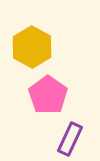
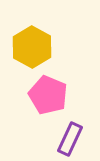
pink pentagon: rotated 12 degrees counterclockwise
